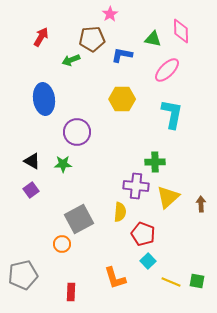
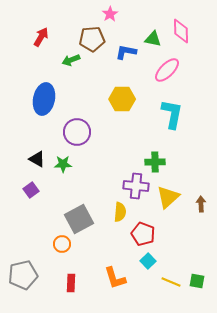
blue L-shape: moved 4 px right, 3 px up
blue ellipse: rotated 20 degrees clockwise
black triangle: moved 5 px right, 2 px up
red rectangle: moved 9 px up
